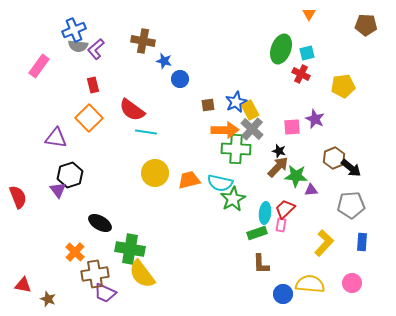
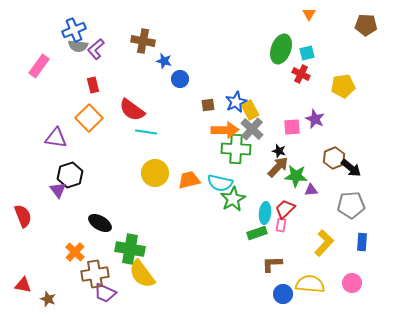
red semicircle at (18, 197): moved 5 px right, 19 px down
brown L-shape at (261, 264): moved 11 px right; rotated 90 degrees clockwise
